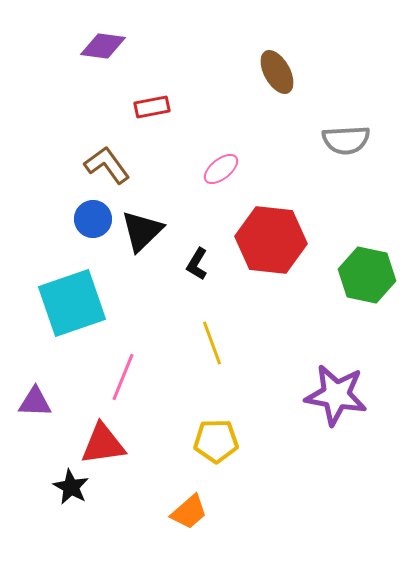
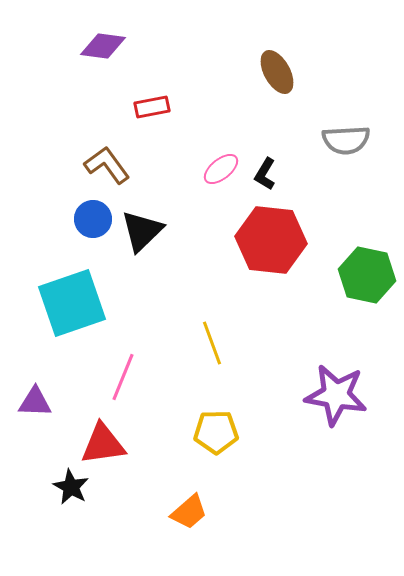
black L-shape: moved 68 px right, 90 px up
yellow pentagon: moved 9 px up
